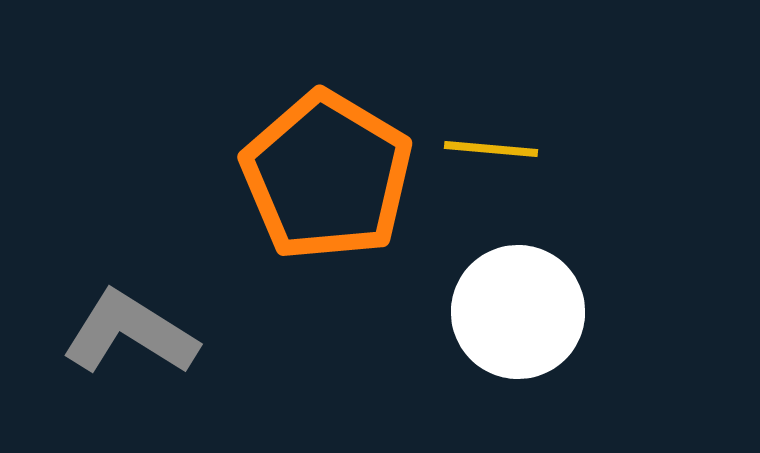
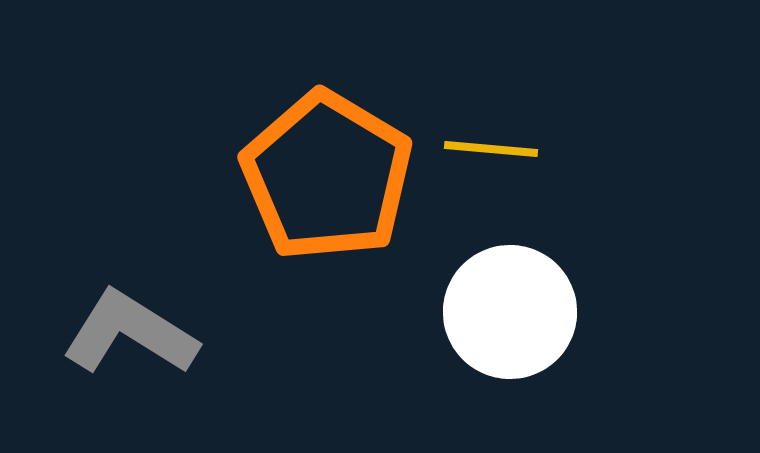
white circle: moved 8 px left
